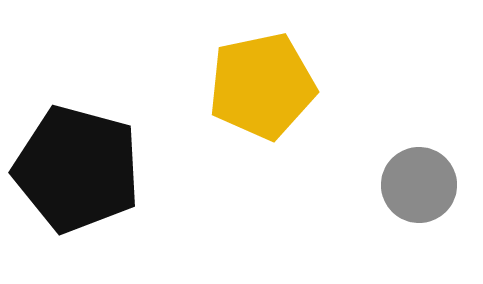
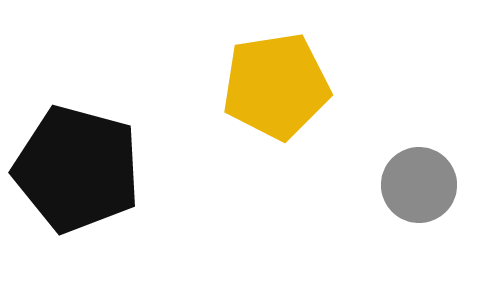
yellow pentagon: moved 14 px right; rotated 3 degrees clockwise
